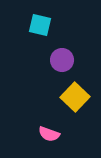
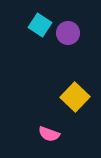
cyan square: rotated 20 degrees clockwise
purple circle: moved 6 px right, 27 px up
